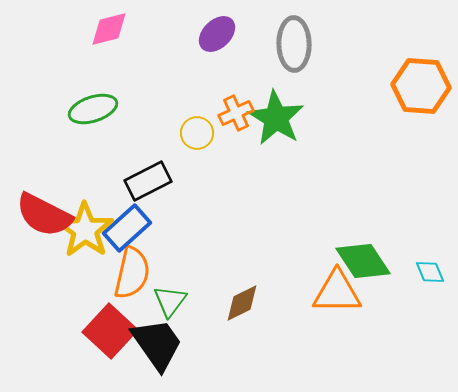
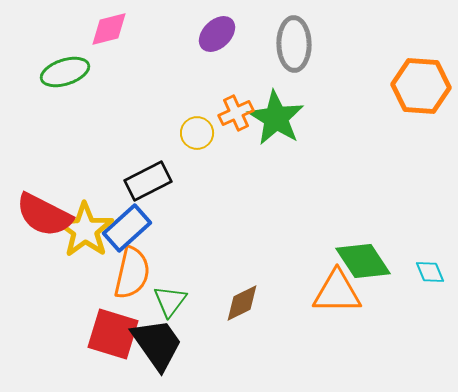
green ellipse: moved 28 px left, 37 px up
red square: moved 3 px right, 3 px down; rotated 26 degrees counterclockwise
